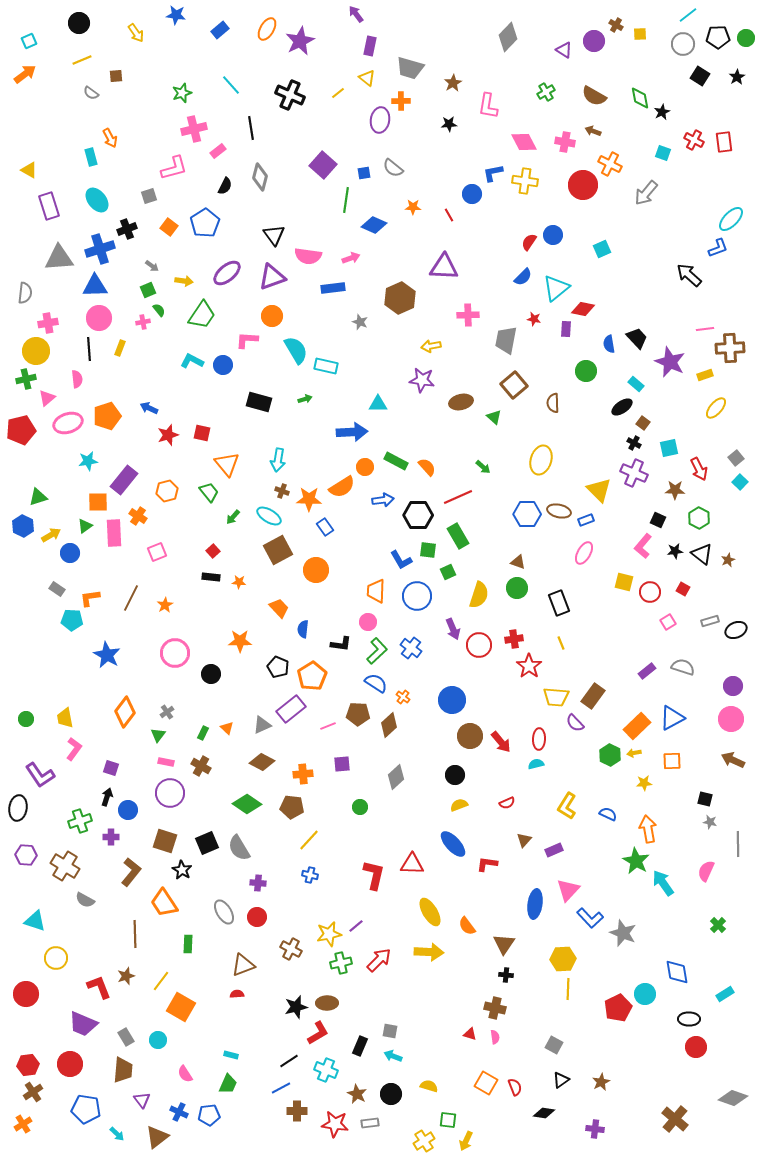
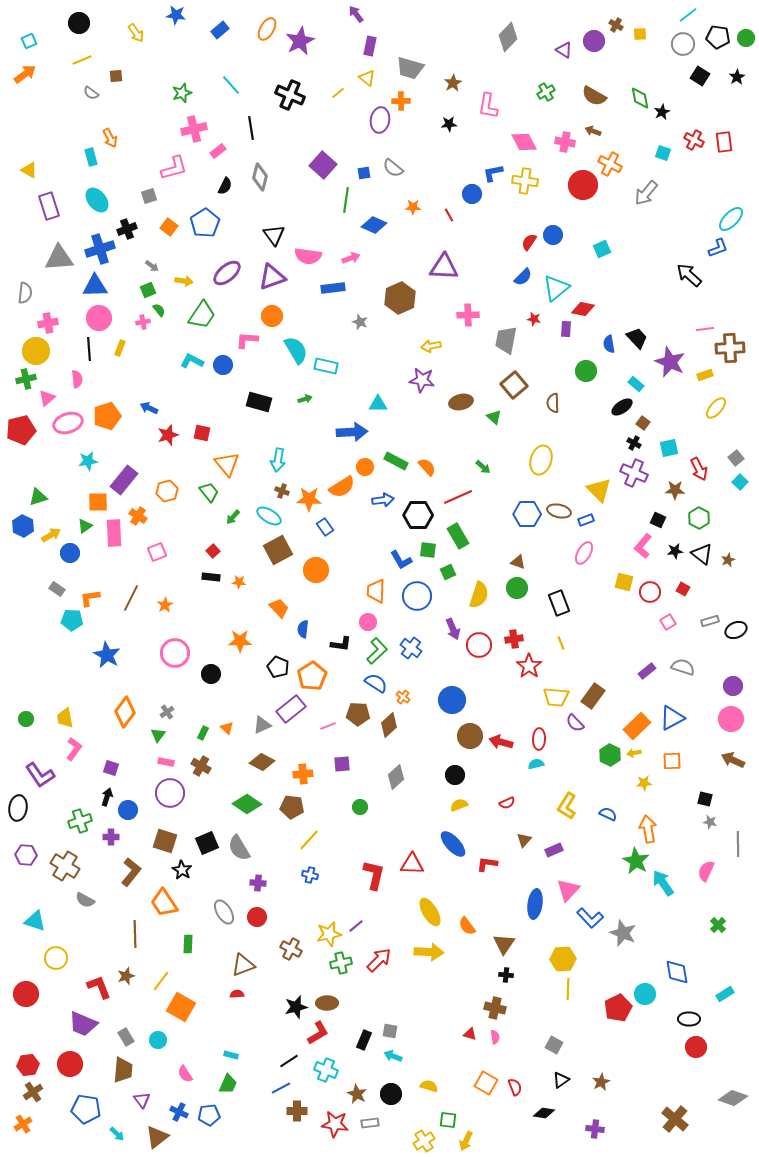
black pentagon at (718, 37): rotated 10 degrees clockwise
red arrow at (501, 742): rotated 145 degrees clockwise
black rectangle at (360, 1046): moved 4 px right, 6 px up
